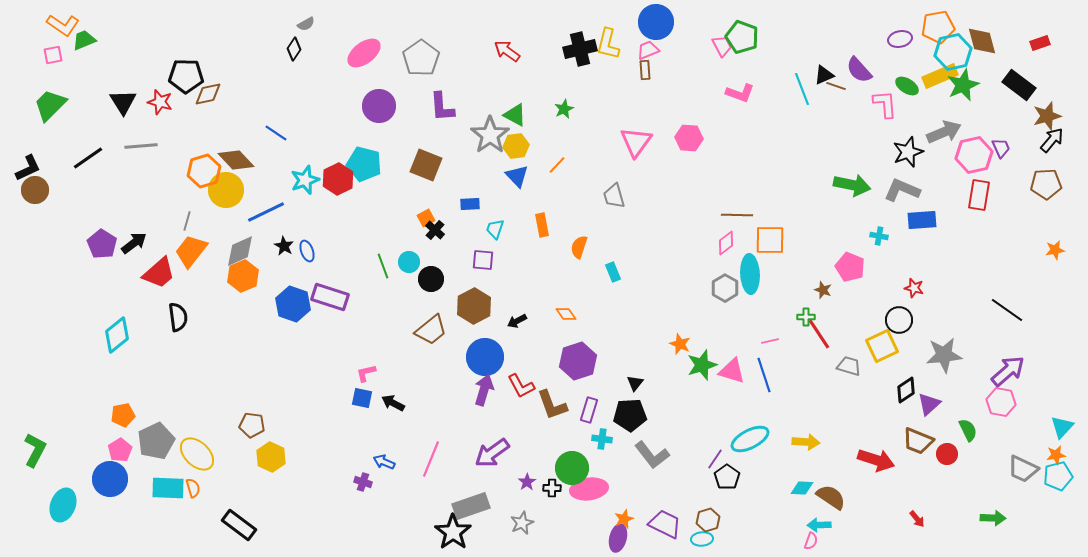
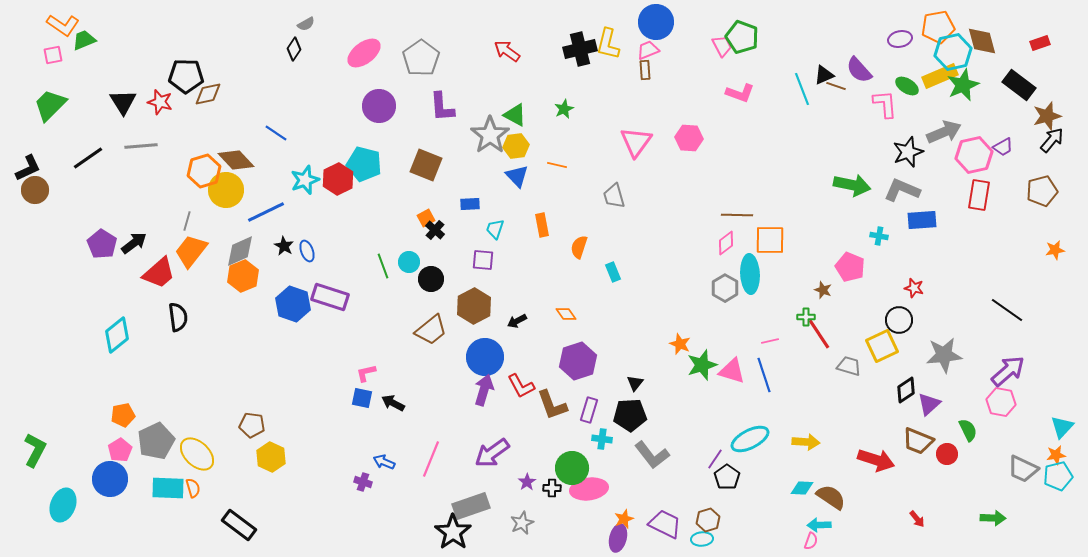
purple trapezoid at (1001, 148): moved 2 px right, 1 px up; rotated 85 degrees clockwise
orange line at (557, 165): rotated 60 degrees clockwise
brown pentagon at (1046, 184): moved 4 px left, 7 px down; rotated 12 degrees counterclockwise
